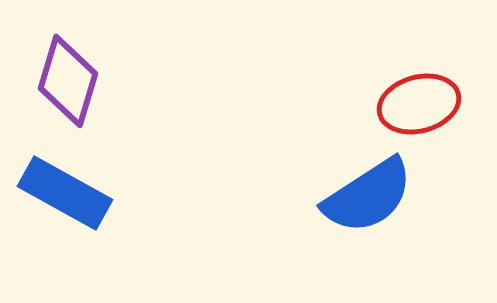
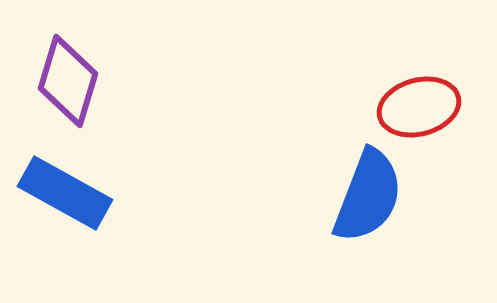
red ellipse: moved 3 px down
blue semicircle: rotated 36 degrees counterclockwise
